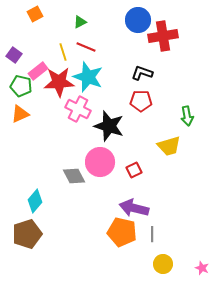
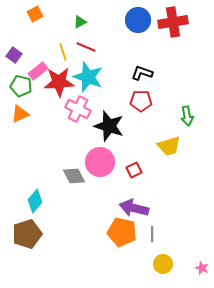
red cross: moved 10 px right, 14 px up
